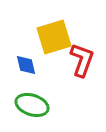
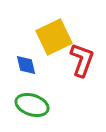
yellow square: rotated 9 degrees counterclockwise
